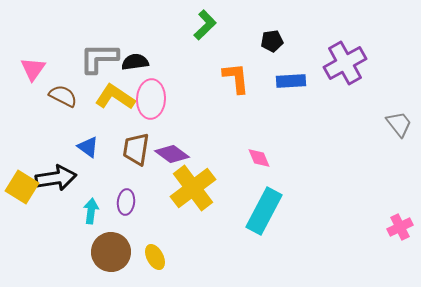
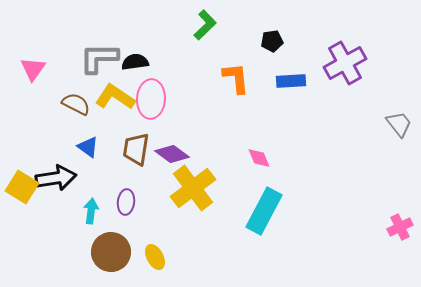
brown semicircle: moved 13 px right, 8 px down
